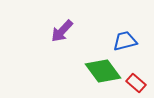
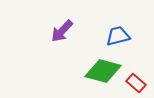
blue trapezoid: moved 7 px left, 5 px up
green diamond: rotated 39 degrees counterclockwise
